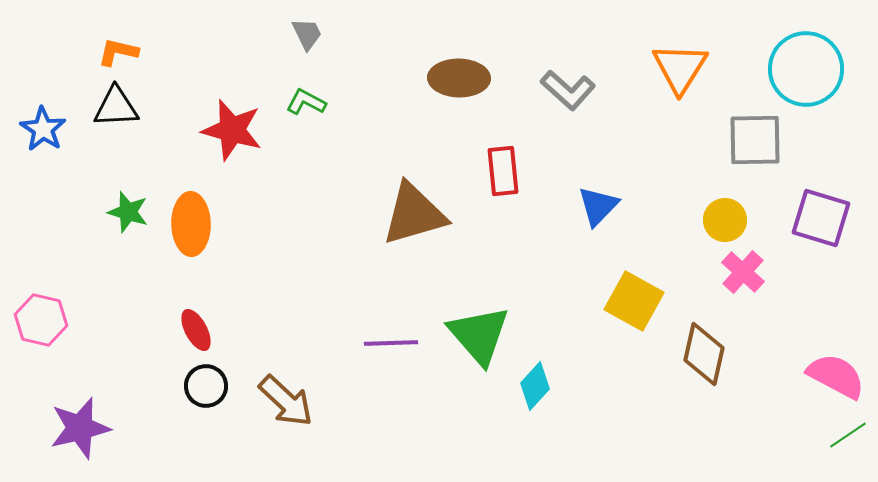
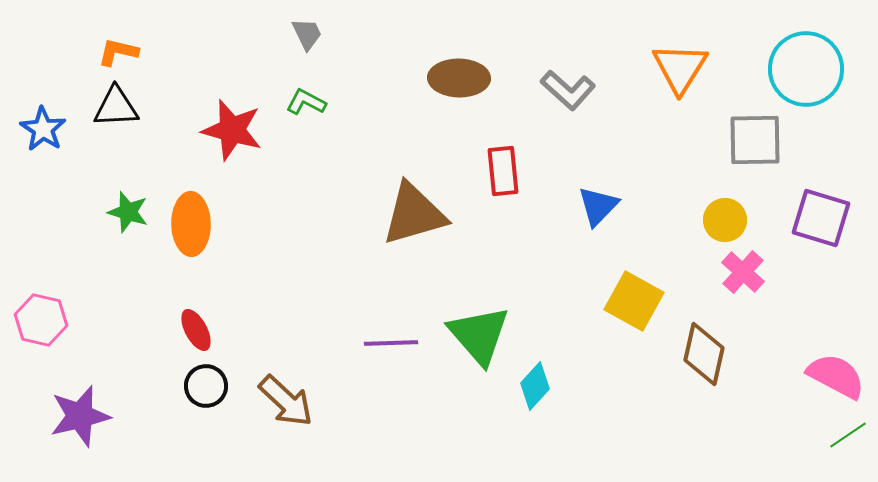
purple star: moved 12 px up
